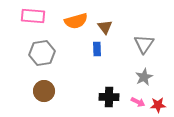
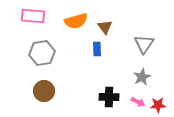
gray star: moved 2 px left
